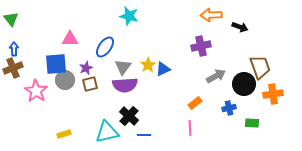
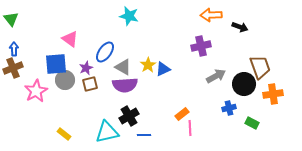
pink triangle: rotated 36 degrees clockwise
blue ellipse: moved 5 px down
gray triangle: rotated 36 degrees counterclockwise
pink star: rotated 10 degrees clockwise
orange rectangle: moved 13 px left, 11 px down
black cross: rotated 18 degrees clockwise
green rectangle: rotated 24 degrees clockwise
yellow rectangle: rotated 56 degrees clockwise
